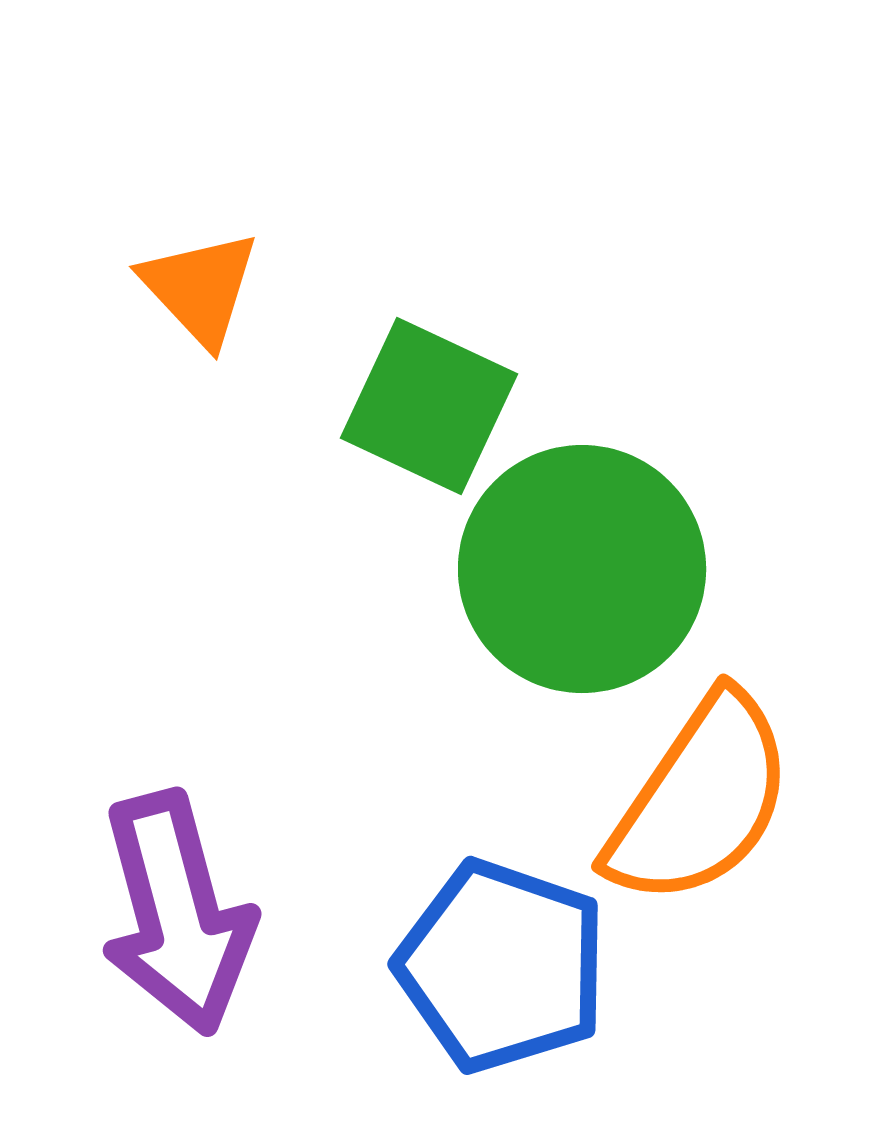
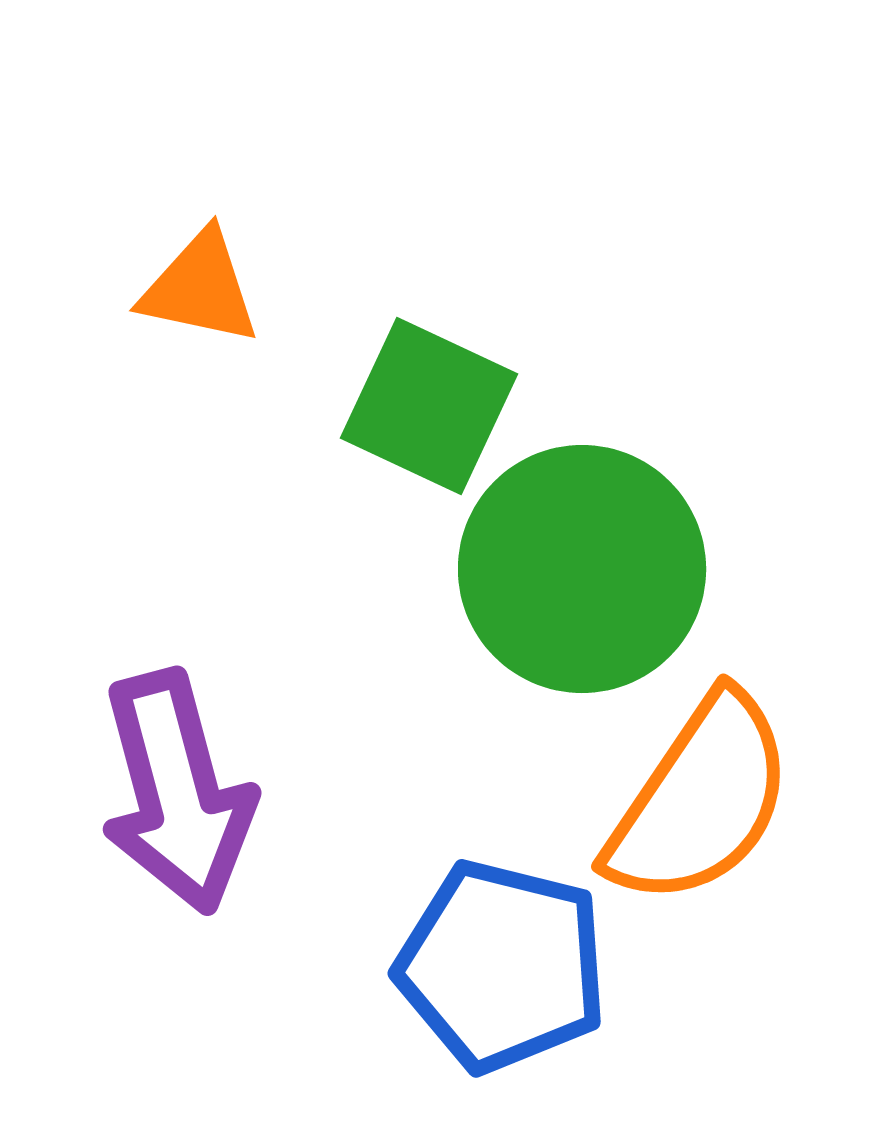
orange triangle: rotated 35 degrees counterclockwise
purple arrow: moved 121 px up
blue pentagon: rotated 5 degrees counterclockwise
